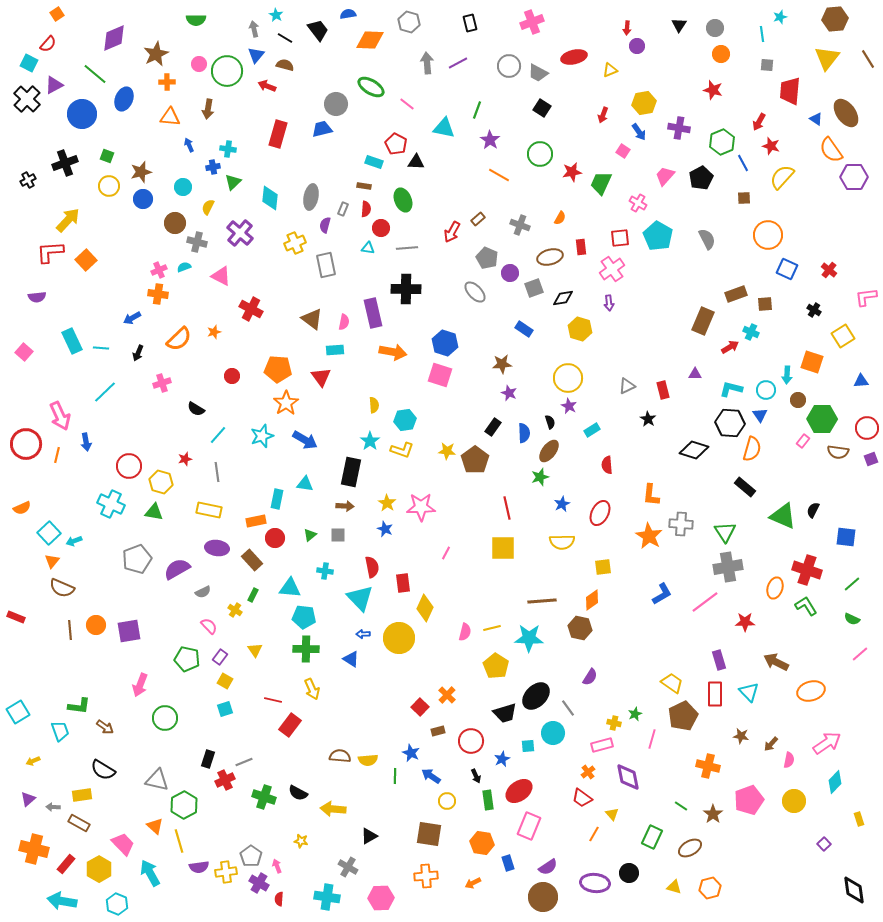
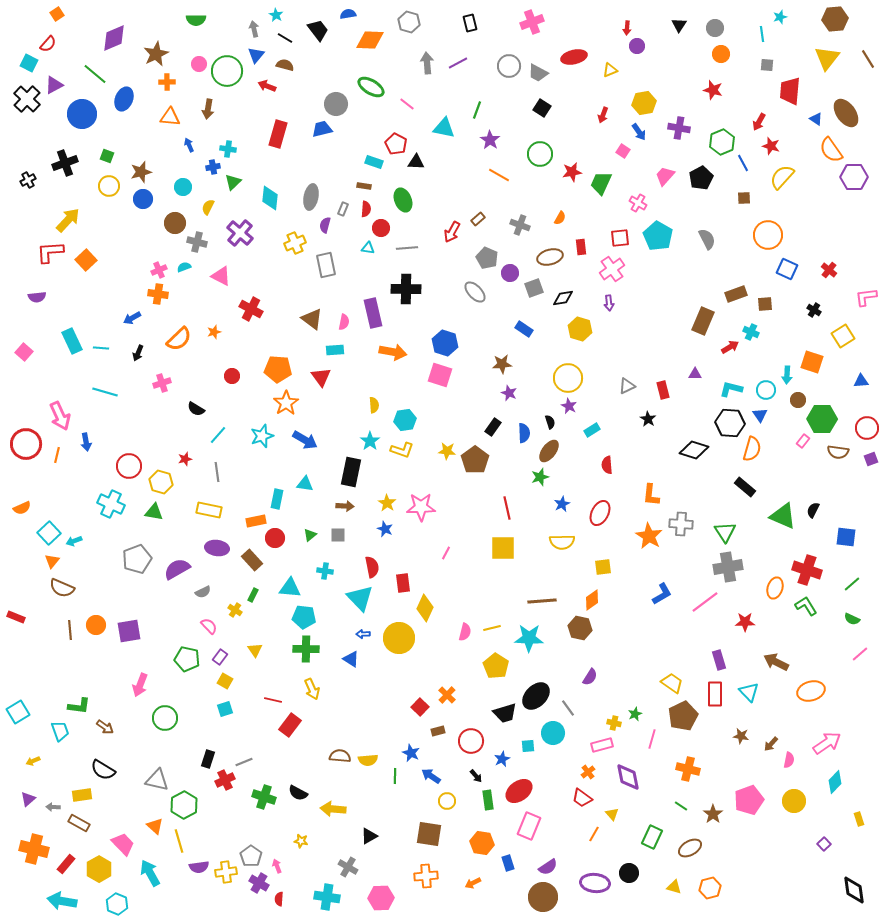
cyan line at (105, 392): rotated 60 degrees clockwise
orange cross at (708, 766): moved 20 px left, 3 px down
black arrow at (476, 776): rotated 16 degrees counterclockwise
